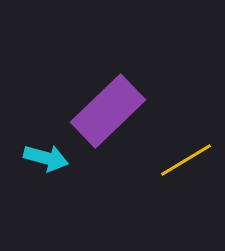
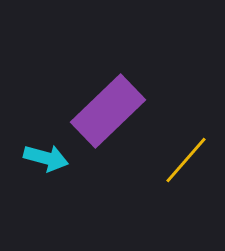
yellow line: rotated 18 degrees counterclockwise
